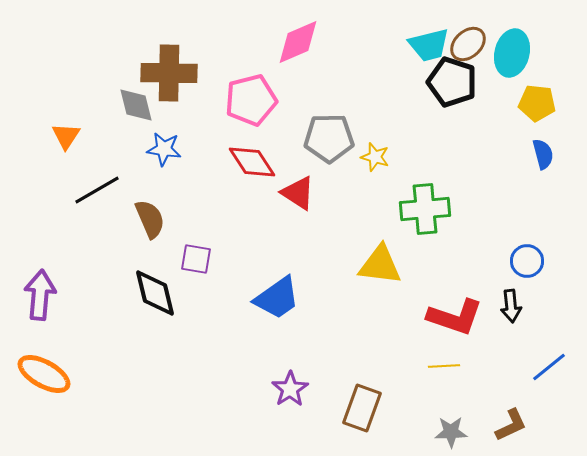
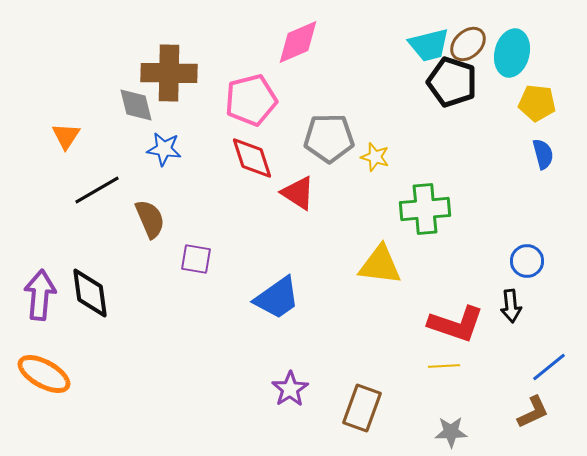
red diamond: moved 4 px up; rotated 15 degrees clockwise
black diamond: moved 65 px left; rotated 6 degrees clockwise
red L-shape: moved 1 px right, 7 px down
brown L-shape: moved 22 px right, 13 px up
